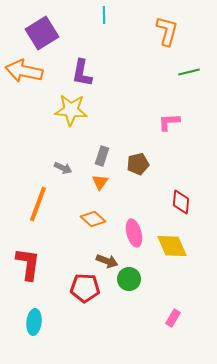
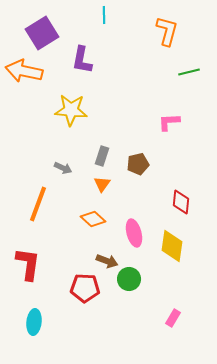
purple L-shape: moved 13 px up
orange triangle: moved 2 px right, 2 px down
yellow diamond: rotated 32 degrees clockwise
